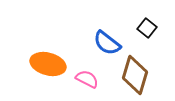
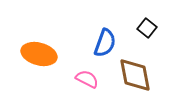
blue semicircle: moved 2 px left; rotated 108 degrees counterclockwise
orange ellipse: moved 9 px left, 10 px up
brown diamond: rotated 27 degrees counterclockwise
